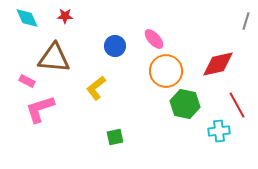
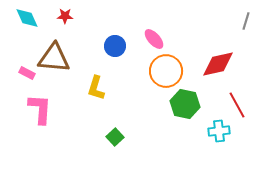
pink rectangle: moved 8 px up
yellow L-shape: rotated 35 degrees counterclockwise
pink L-shape: rotated 112 degrees clockwise
green square: rotated 30 degrees counterclockwise
